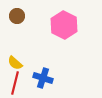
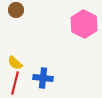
brown circle: moved 1 px left, 6 px up
pink hexagon: moved 20 px right, 1 px up
blue cross: rotated 12 degrees counterclockwise
